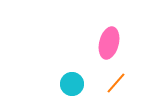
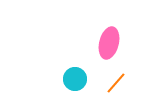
cyan circle: moved 3 px right, 5 px up
